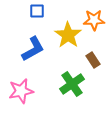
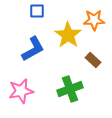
brown rectangle: rotated 14 degrees counterclockwise
green cross: moved 2 px left, 5 px down; rotated 15 degrees clockwise
